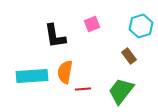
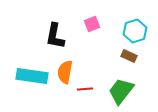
cyan hexagon: moved 6 px left, 5 px down
black L-shape: rotated 20 degrees clockwise
brown rectangle: rotated 28 degrees counterclockwise
cyan rectangle: rotated 12 degrees clockwise
red line: moved 2 px right
